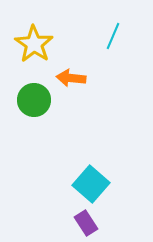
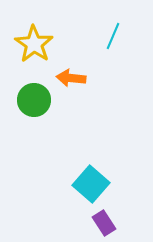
purple rectangle: moved 18 px right
